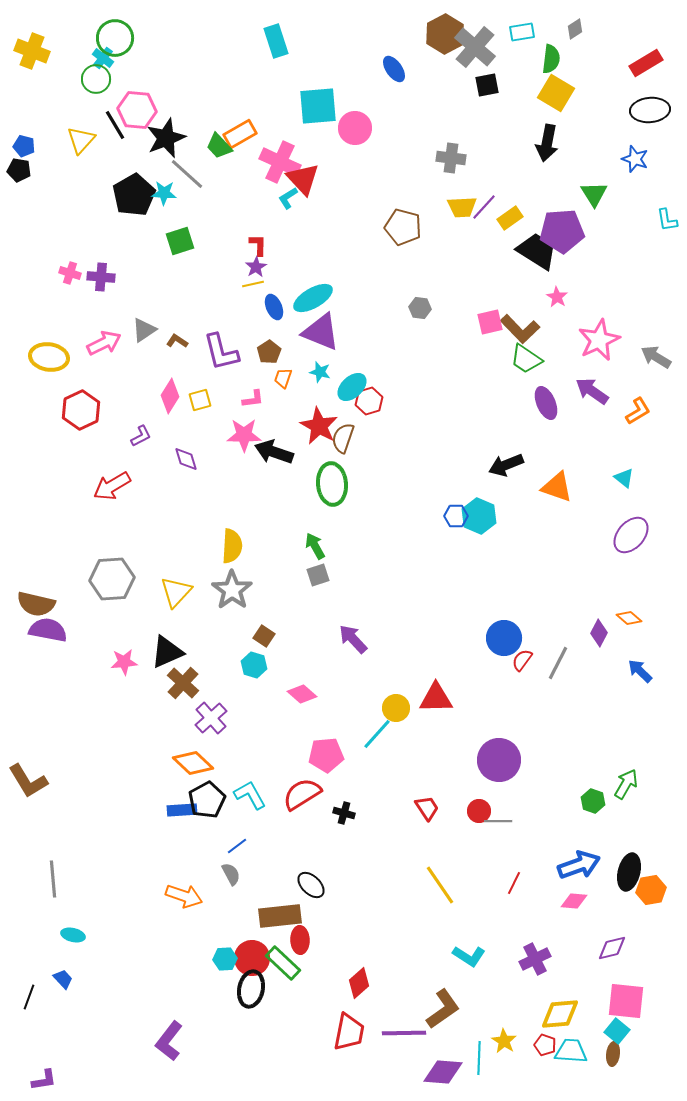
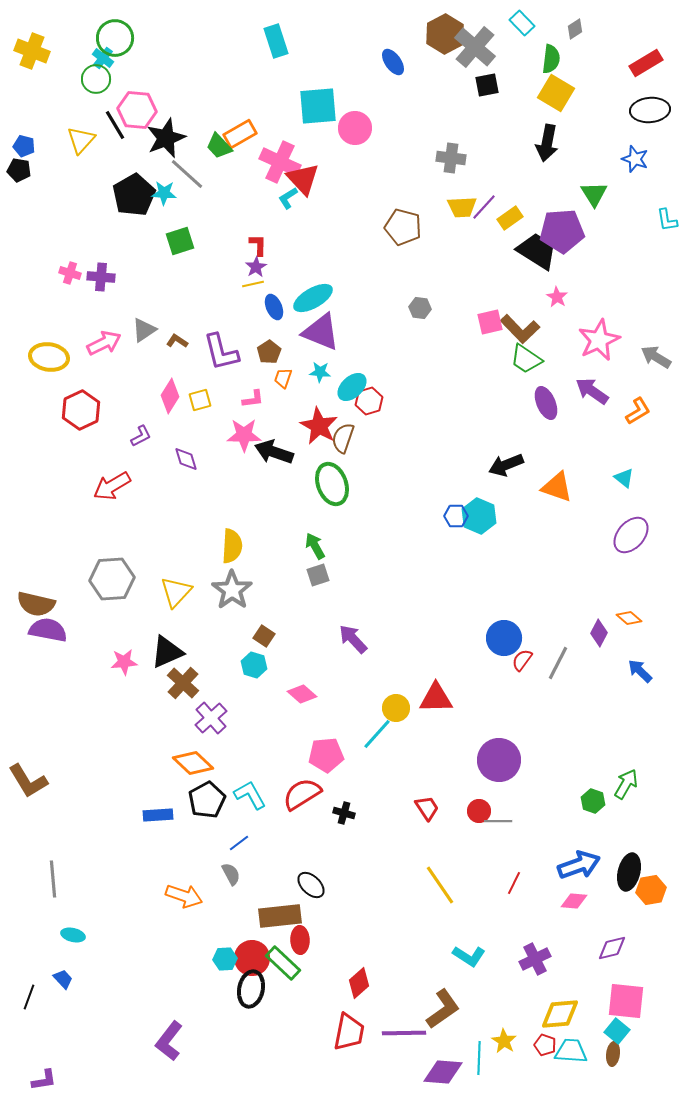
cyan rectangle at (522, 32): moved 9 px up; rotated 55 degrees clockwise
blue ellipse at (394, 69): moved 1 px left, 7 px up
cyan star at (320, 372): rotated 10 degrees counterclockwise
green ellipse at (332, 484): rotated 15 degrees counterclockwise
blue rectangle at (182, 810): moved 24 px left, 5 px down
blue line at (237, 846): moved 2 px right, 3 px up
